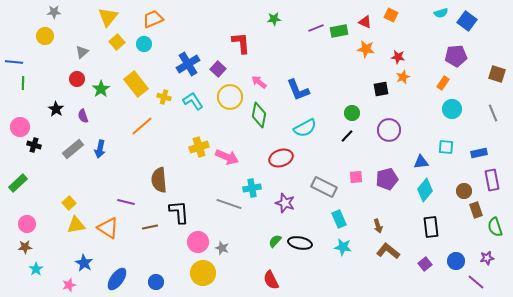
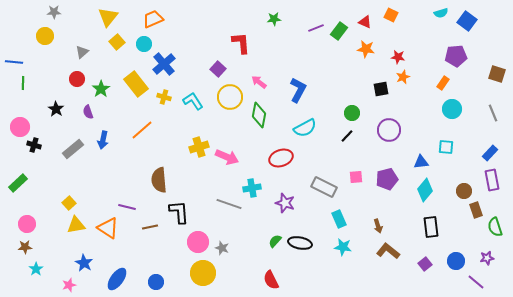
green rectangle at (339, 31): rotated 42 degrees counterclockwise
blue cross at (188, 64): moved 24 px left; rotated 10 degrees counterclockwise
blue L-shape at (298, 90): rotated 130 degrees counterclockwise
purple semicircle at (83, 116): moved 5 px right, 4 px up
orange line at (142, 126): moved 4 px down
blue arrow at (100, 149): moved 3 px right, 9 px up
blue rectangle at (479, 153): moved 11 px right; rotated 35 degrees counterclockwise
purple line at (126, 202): moved 1 px right, 5 px down
